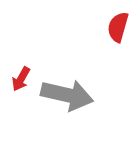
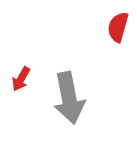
gray arrow: moved 2 px right, 3 px down; rotated 66 degrees clockwise
